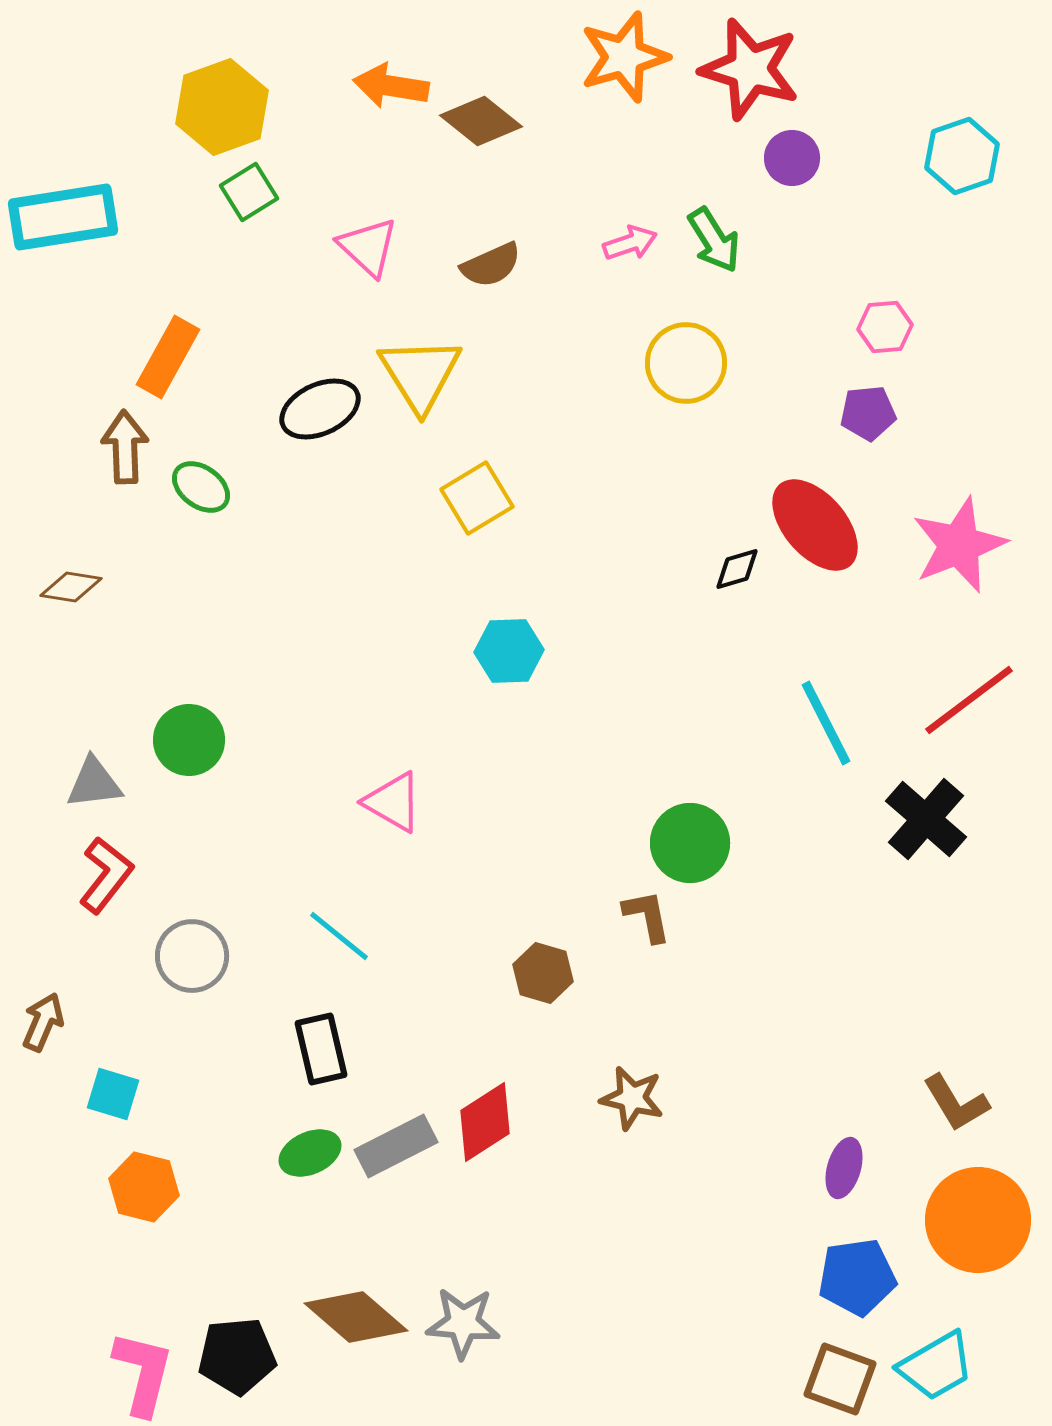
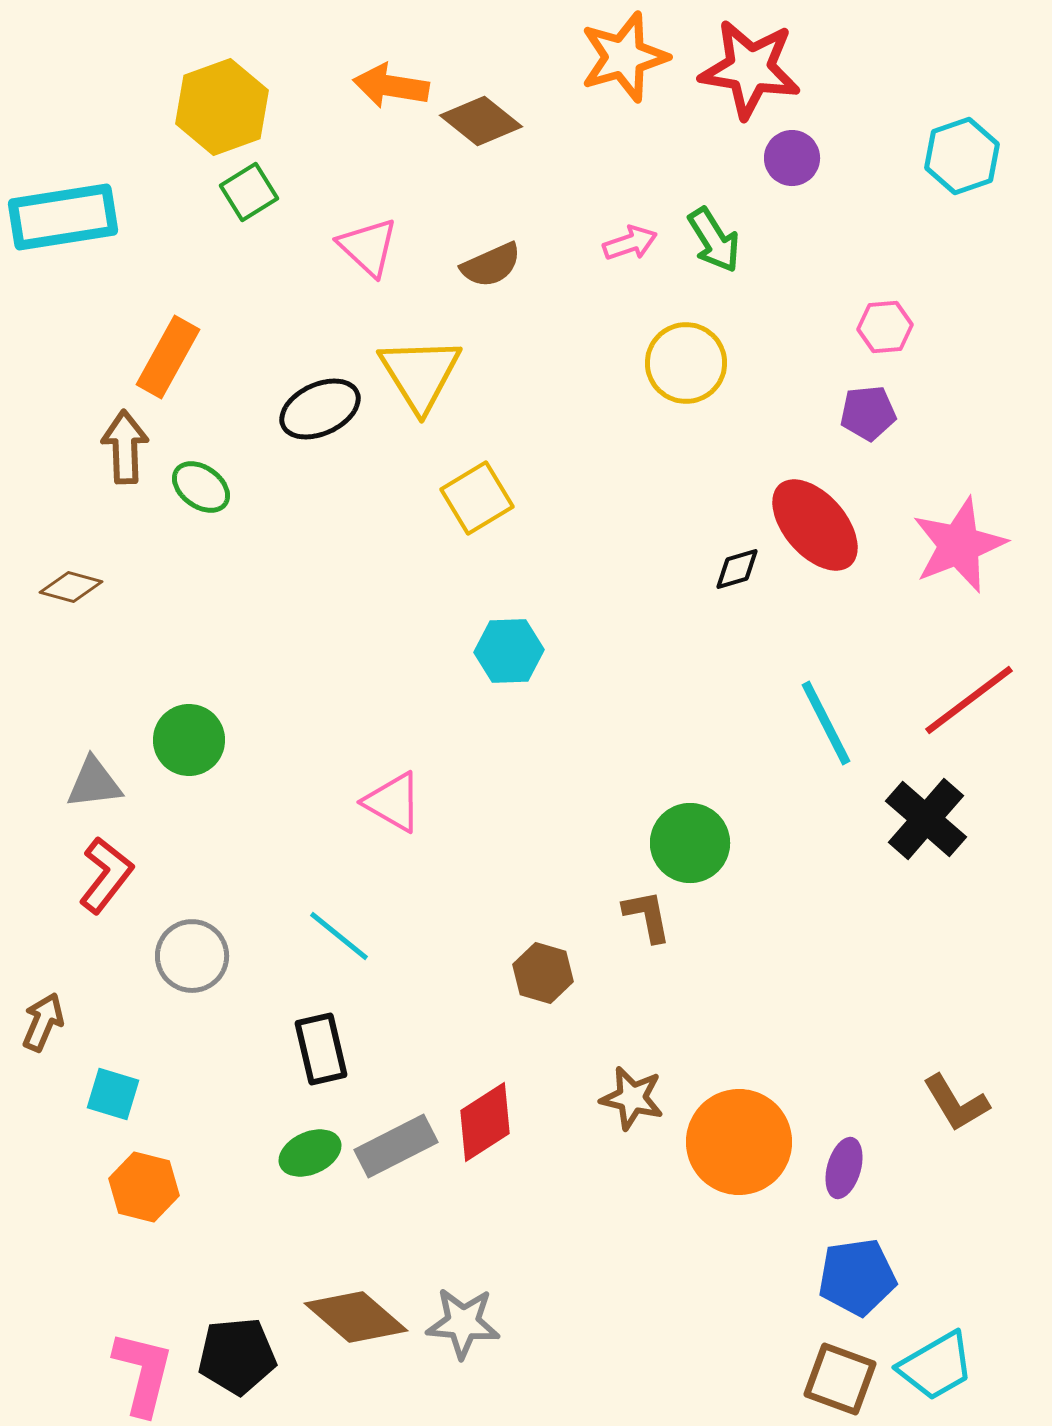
red star at (750, 69): rotated 8 degrees counterclockwise
brown diamond at (71, 587): rotated 6 degrees clockwise
orange circle at (978, 1220): moved 239 px left, 78 px up
